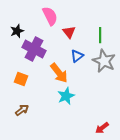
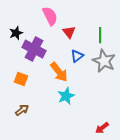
black star: moved 1 px left, 2 px down
orange arrow: moved 1 px up
